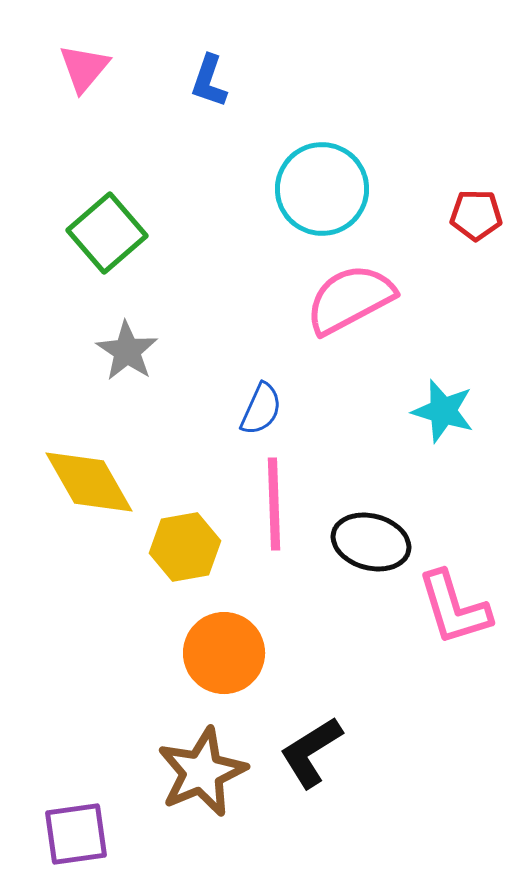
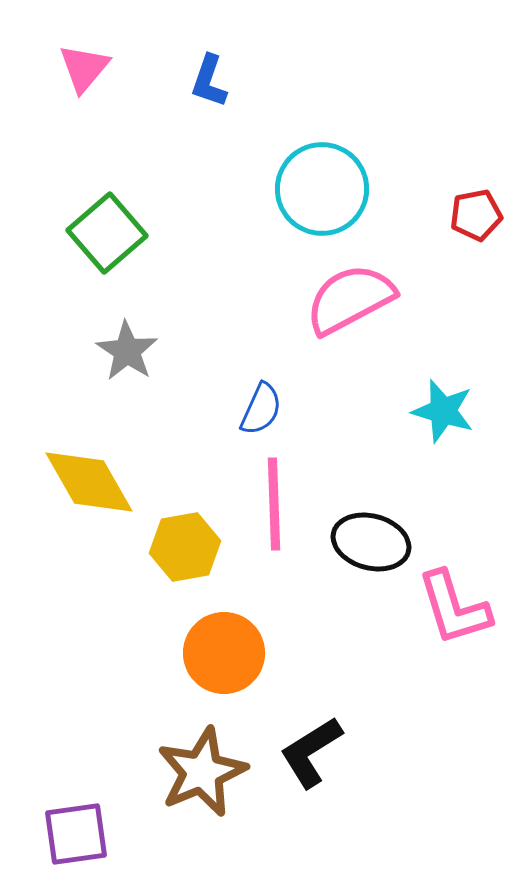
red pentagon: rotated 12 degrees counterclockwise
